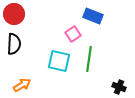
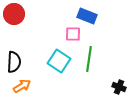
blue rectangle: moved 6 px left
pink square: rotated 35 degrees clockwise
black semicircle: moved 18 px down
cyan square: rotated 20 degrees clockwise
orange arrow: moved 1 px down
